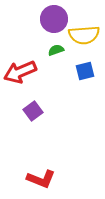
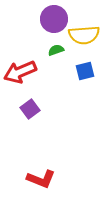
purple square: moved 3 px left, 2 px up
